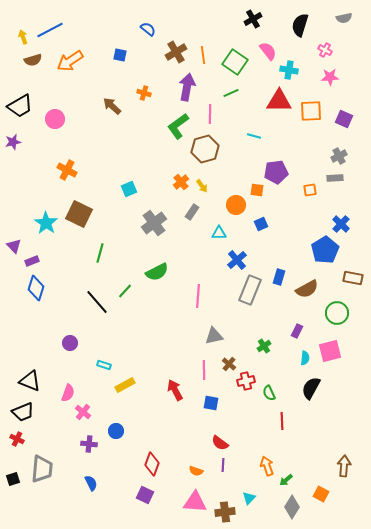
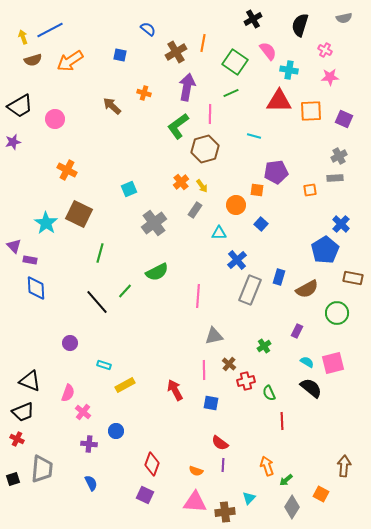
orange line at (203, 55): moved 12 px up; rotated 18 degrees clockwise
gray rectangle at (192, 212): moved 3 px right, 2 px up
blue square at (261, 224): rotated 24 degrees counterclockwise
purple rectangle at (32, 261): moved 2 px left, 1 px up; rotated 32 degrees clockwise
blue diamond at (36, 288): rotated 20 degrees counterclockwise
pink square at (330, 351): moved 3 px right, 12 px down
cyan semicircle at (305, 358): moved 2 px right, 4 px down; rotated 64 degrees counterclockwise
black semicircle at (311, 388): rotated 100 degrees clockwise
